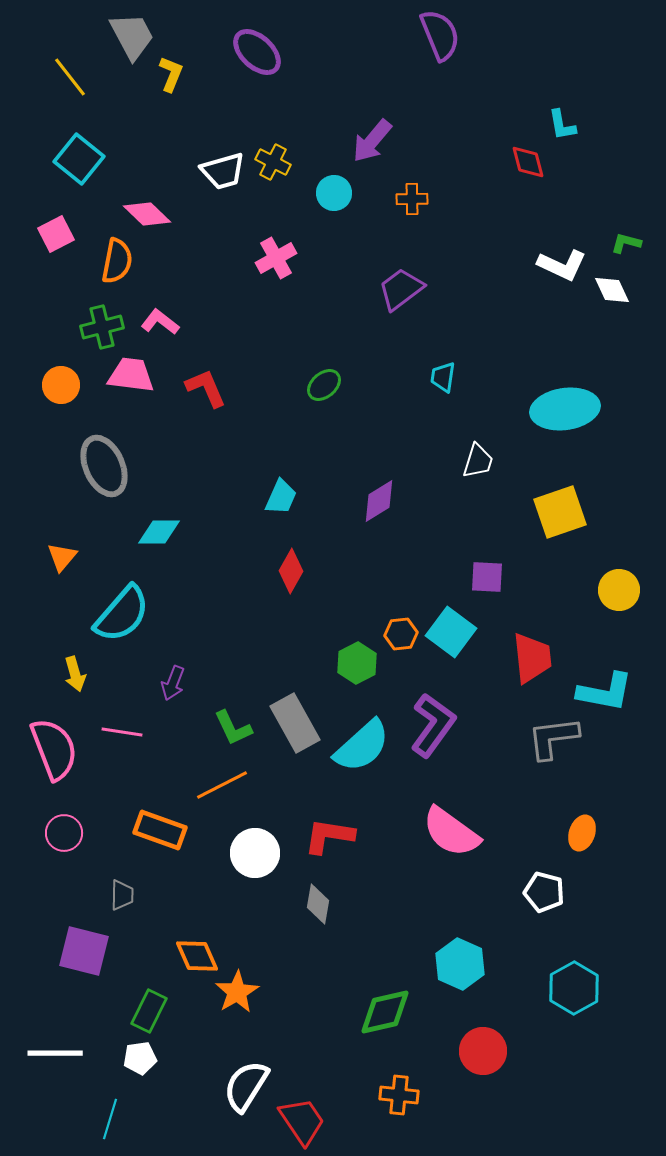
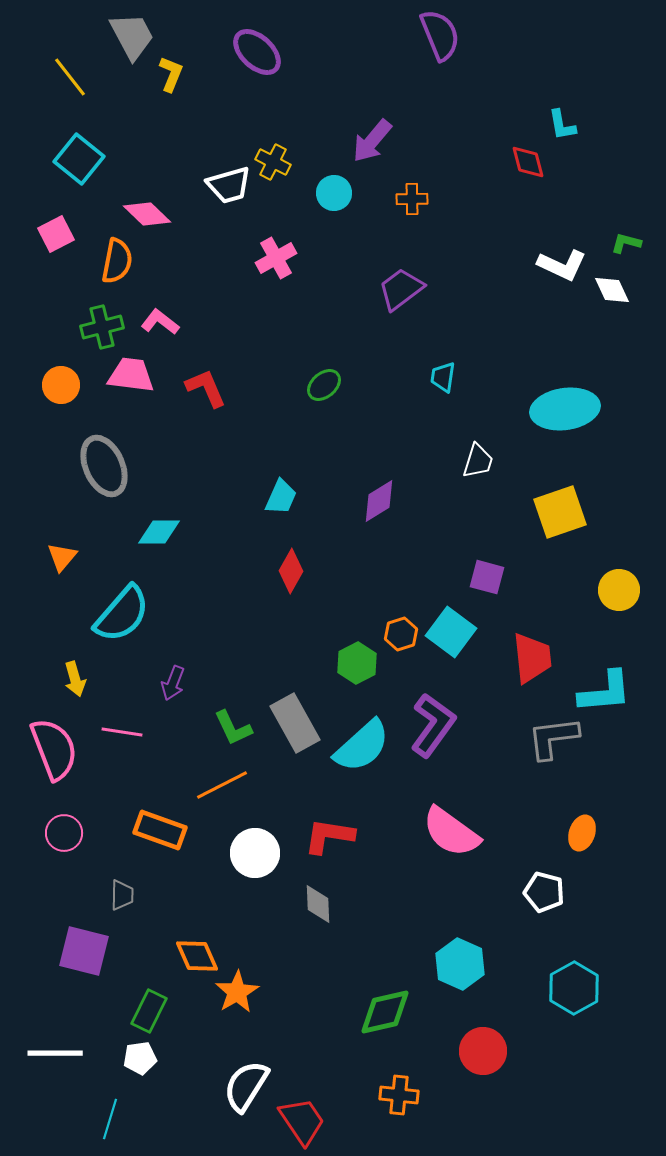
white trapezoid at (223, 171): moved 6 px right, 14 px down
purple square at (487, 577): rotated 12 degrees clockwise
orange hexagon at (401, 634): rotated 12 degrees counterclockwise
yellow arrow at (75, 674): moved 5 px down
cyan L-shape at (605, 692): rotated 16 degrees counterclockwise
gray diamond at (318, 904): rotated 12 degrees counterclockwise
